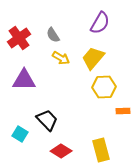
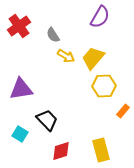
purple semicircle: moved 6 px up
red cross: moved 12 px up
yellow arrow: moved 5 px right, 2 px up
purple triangle: moved 3 px left, 9 px down; rotated 10 degrees counterclockwise
yellow hexagon: moved 1 px up
orange rectangle: rotated 48 degrees counterclockwise
red diamond: rotated 50 degrees counterclockwise
